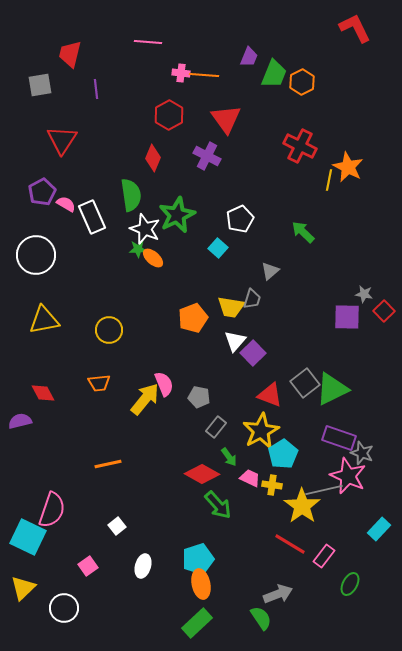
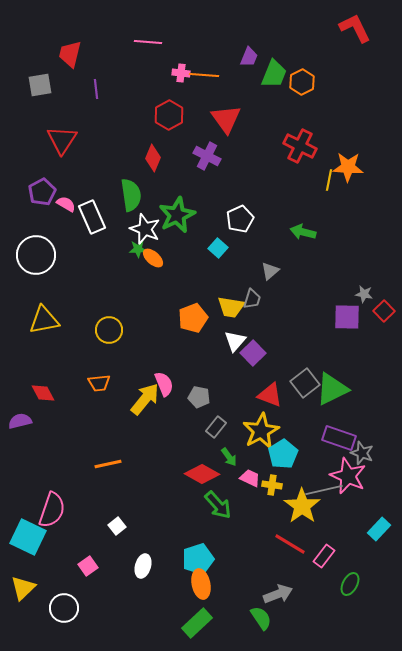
orange star at (348, 167): rotated 24 degrees counterclockwise
green arrow at (303, 232): rotated 30 degrees counterclockwise
